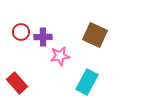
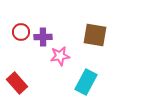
brown square: rotated 15 degrees counterclockwise
cyan rectangle: moved 1 px left
